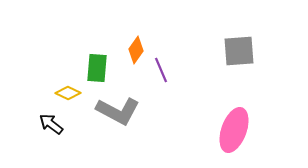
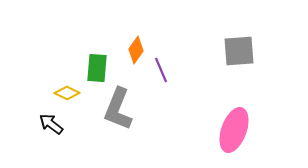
yellow diamond: moved 1 px left
gray L-shape: moved 2 px up; rotated 84 degrees clockwise
